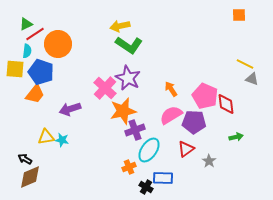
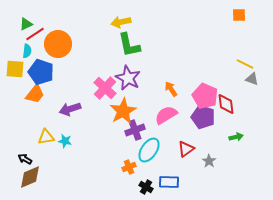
yellow arrow: moved 1 px right, 4 px up
green L-shape: rotated 44 degrees clockwise
orange star: rotated 16 degrees counterclockwise
pink semicircle: moved 5 px left
purple pentagon: moved 9 px right, 5 px up; rotated 15 degrees clockwise
cyan star: moved 3 px right, 1 px down
blue rectangle: moved 6 px right, 4 px down
